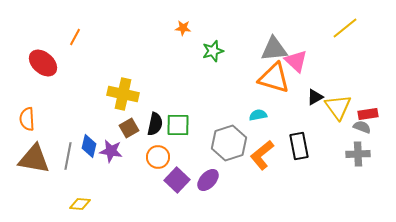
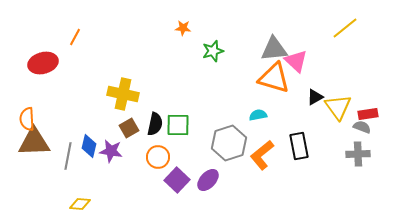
red ellipse: rotated 56 degrees counterclockwise
brown triangle: moved 17 px up; rotated 12 degrees counterclockwise
